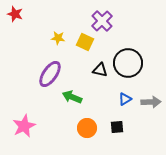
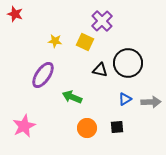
yellow star: moved 3 px left, 3 px down
purple ellipse: moved 7 px left, 1 px down
